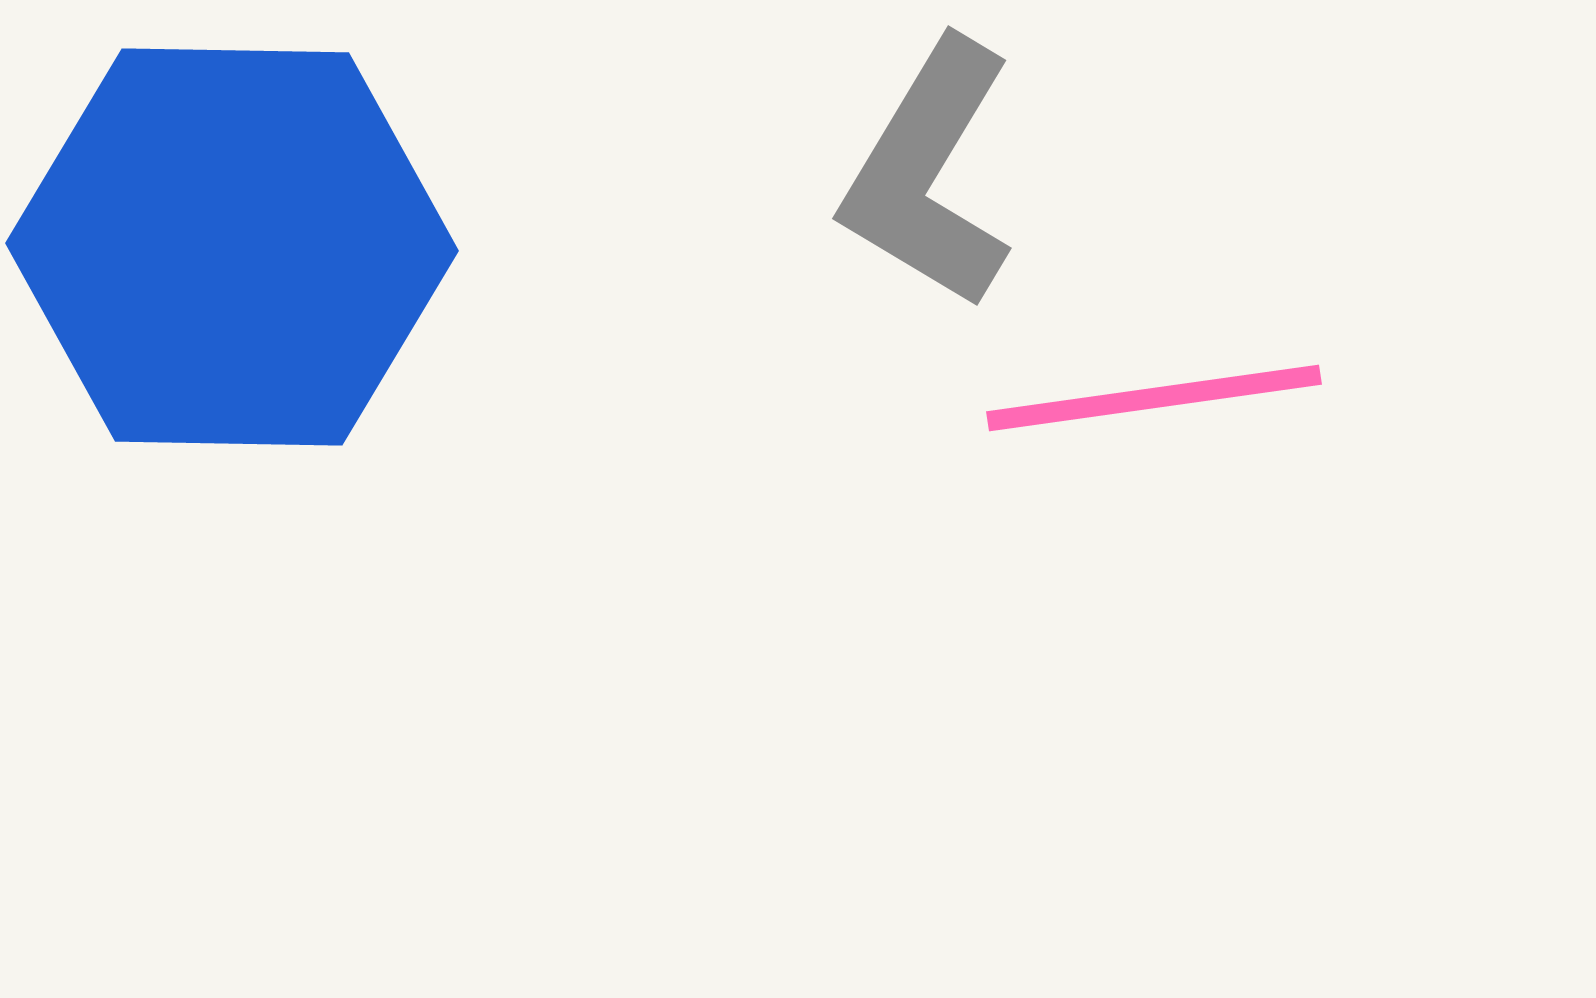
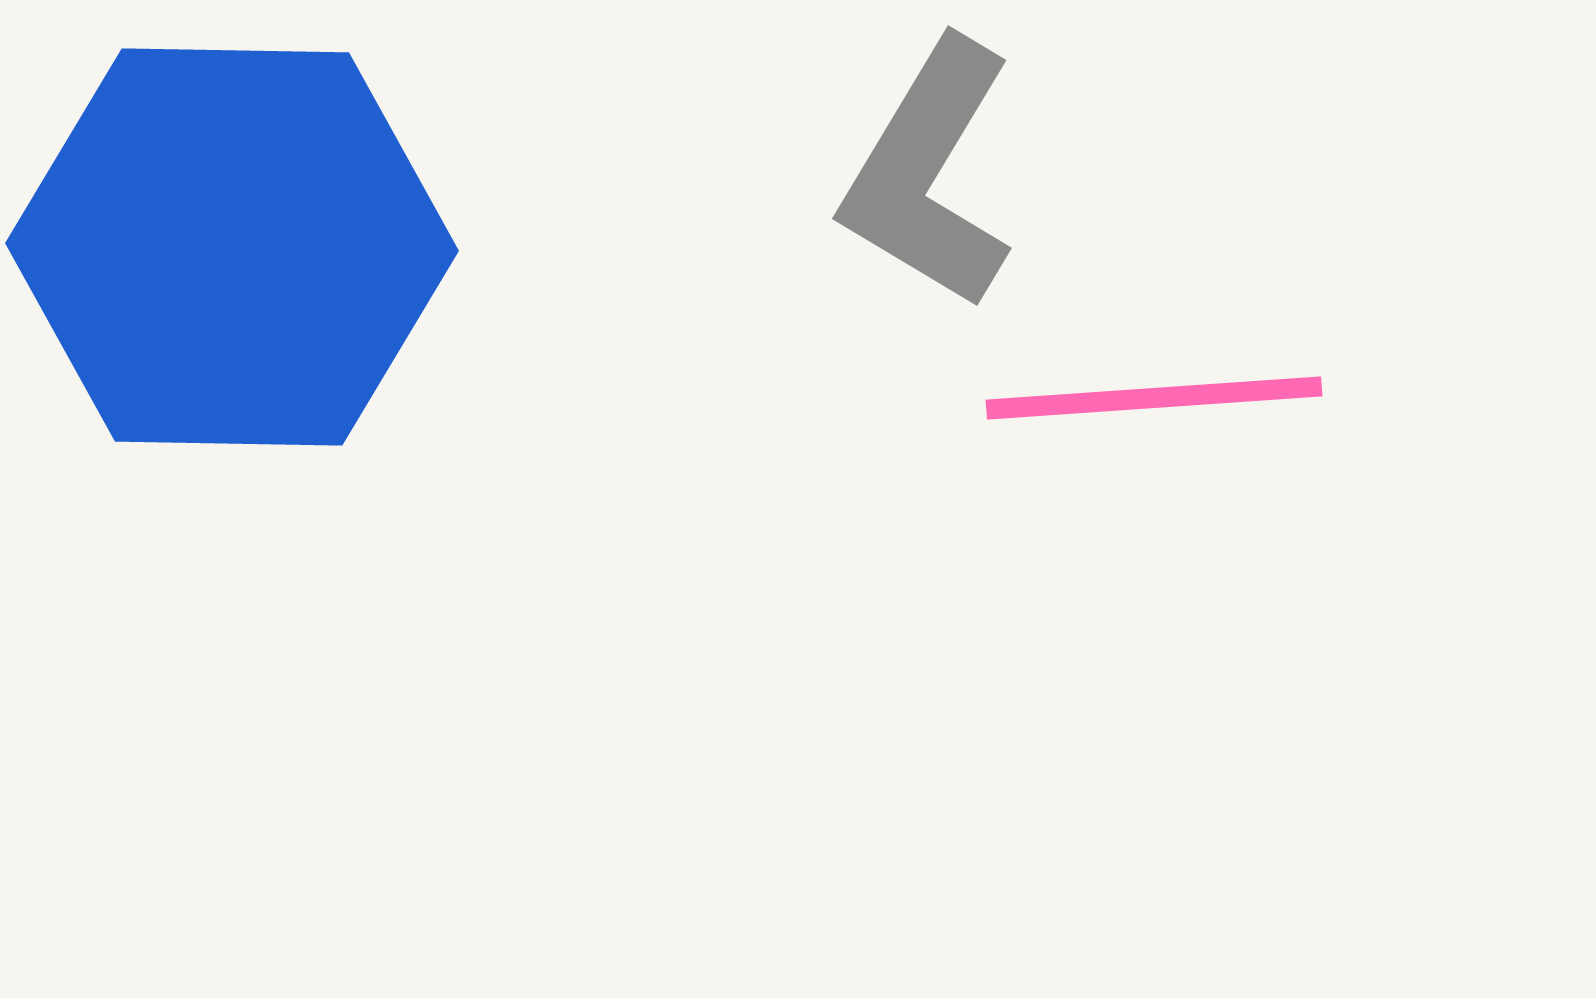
pink line: rotated 4 degrees clockwise
